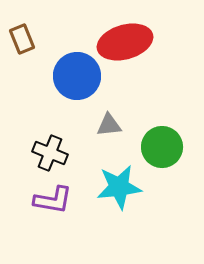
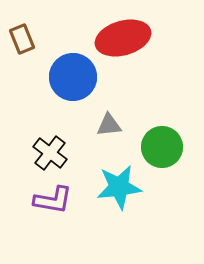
red ellipse: moved 2 px left, 4 px up
blue circle: moved 4 px left, 1 px down
black cross: rotated 16 degrees clockwise
